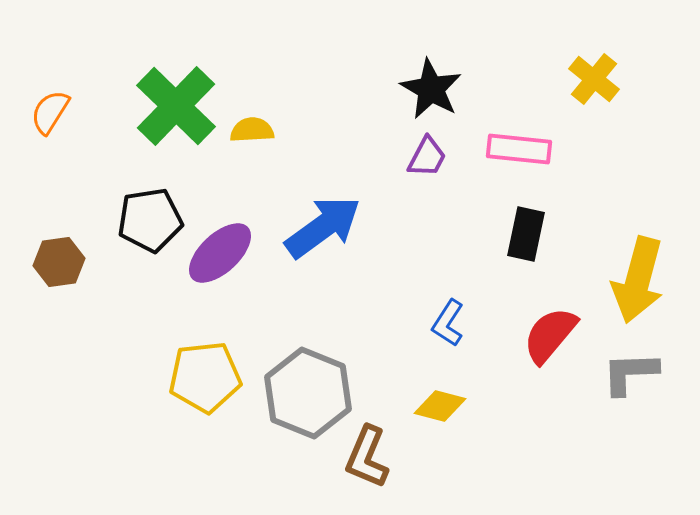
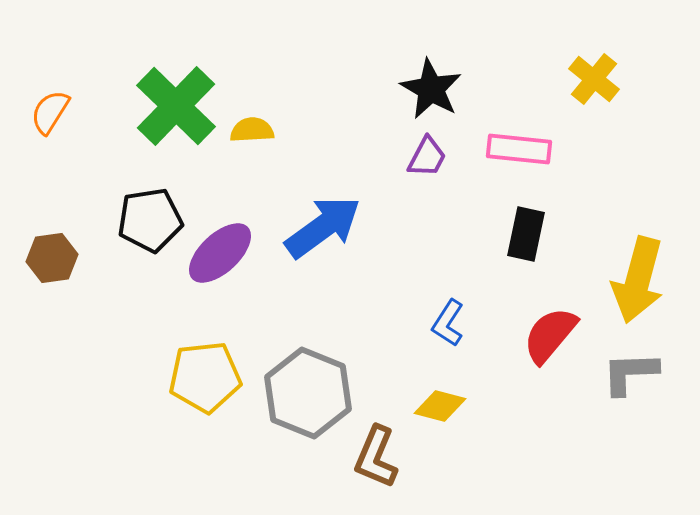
brown hexagon: moved 7 px left, 4 px up
brown L-shape: moved 9 px right
